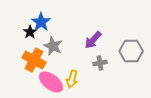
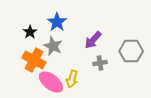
blue star: moved 16 px right
